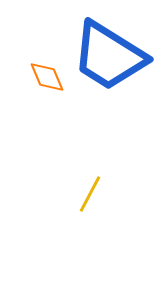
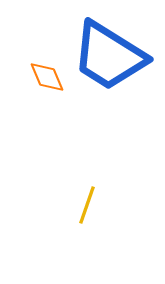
yellow line: moved 3 px left, 11 px down; rotated 9 degrees counterclockwise
